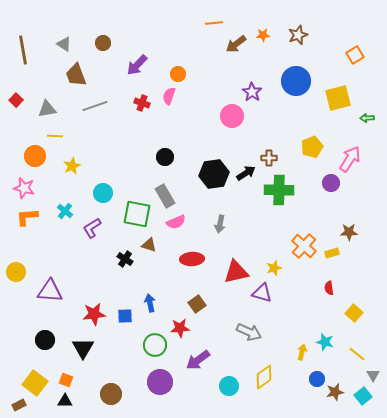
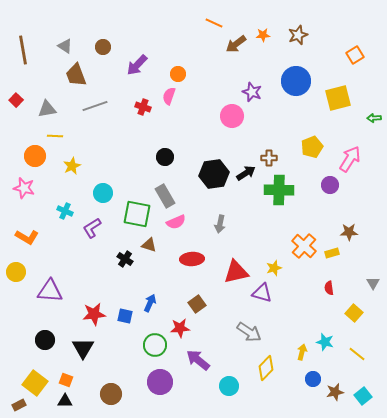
orange line at (214, 23): rotated 30 degrees clockwise
brown circle at (103, 43): moved 4 px down
gray triangle at (64, 44): moved 1 px right, 2 px down
purple star at (252, 92): rotated 12 degrees counterclockwise
red cross at (142, 103): moved 1 px right, 4 px down
green arrow at (367, 118): moved 7 px right
purple circle at (331, 183): moved 1 px left, 2 px down
cyan cross at (65, 211): rotated 14 degrees counterclockwise
orange L-shape at (27, 217): moved 20 px down; rotated 145 degrees counterclockwise
blue arrow at (150, 303): rotated 36 degrees clockwise
blue square at (125, 316): rotated 14 degrees clockwise
gray arrow at (249, 332): rotated 10 degrees clockwise
purple arrow at (198, 360): rotated 75 degrees clockwise
gray triangle at (373, 375): moved 92 px up
yellow diamond at (264, 377): moved 2 px right, 9 px up; rotated 10 degrees counterclockwise
blue circle at (317, 379): moved 4 px left
